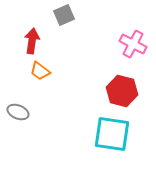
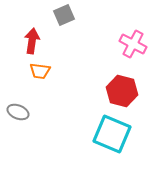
orange trapezoid: rotated 30 degrees counterclockwise
cyan square: rotated 15 degrees clockwise
